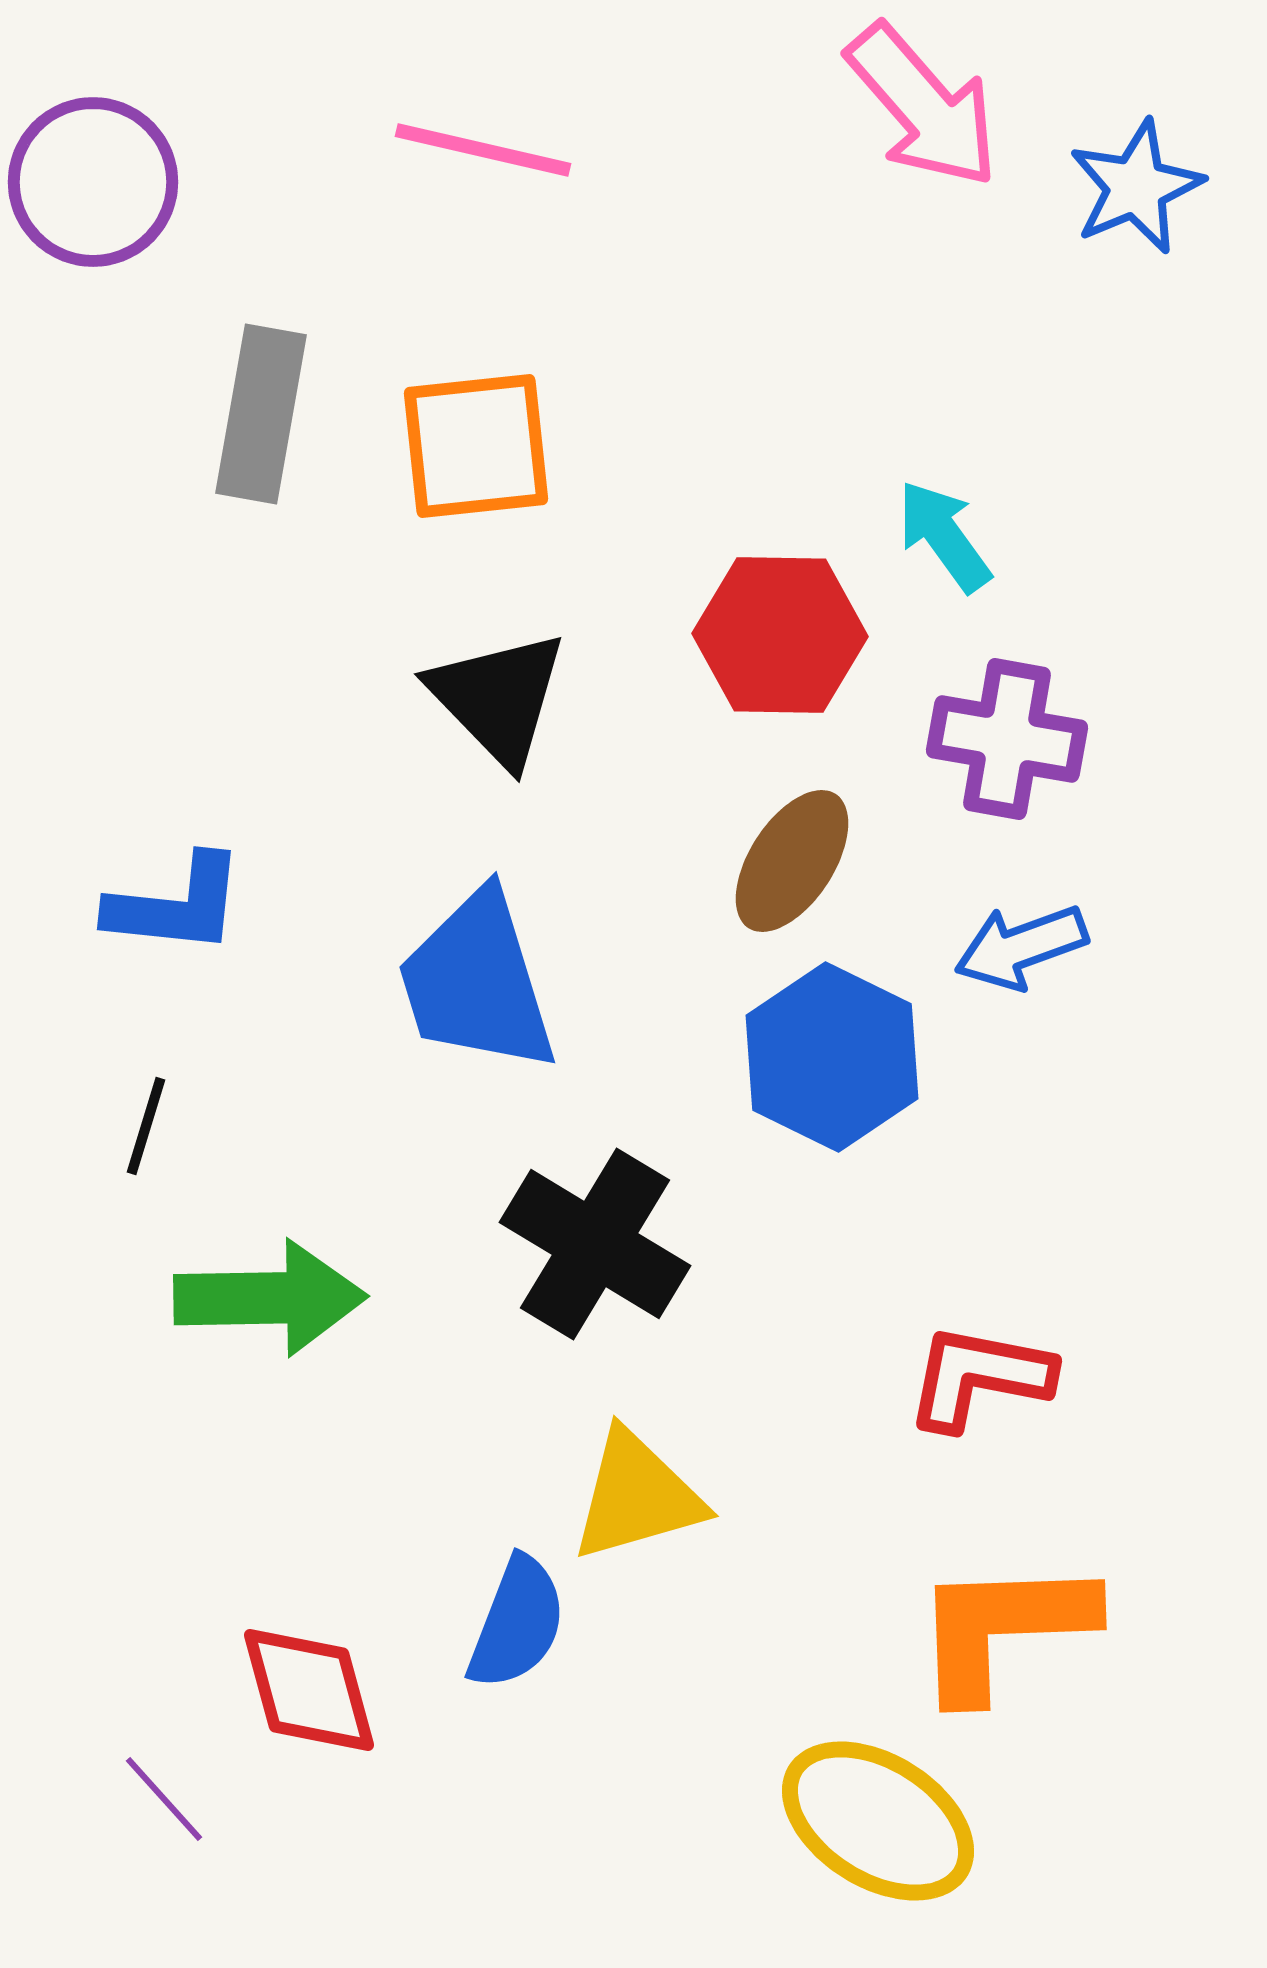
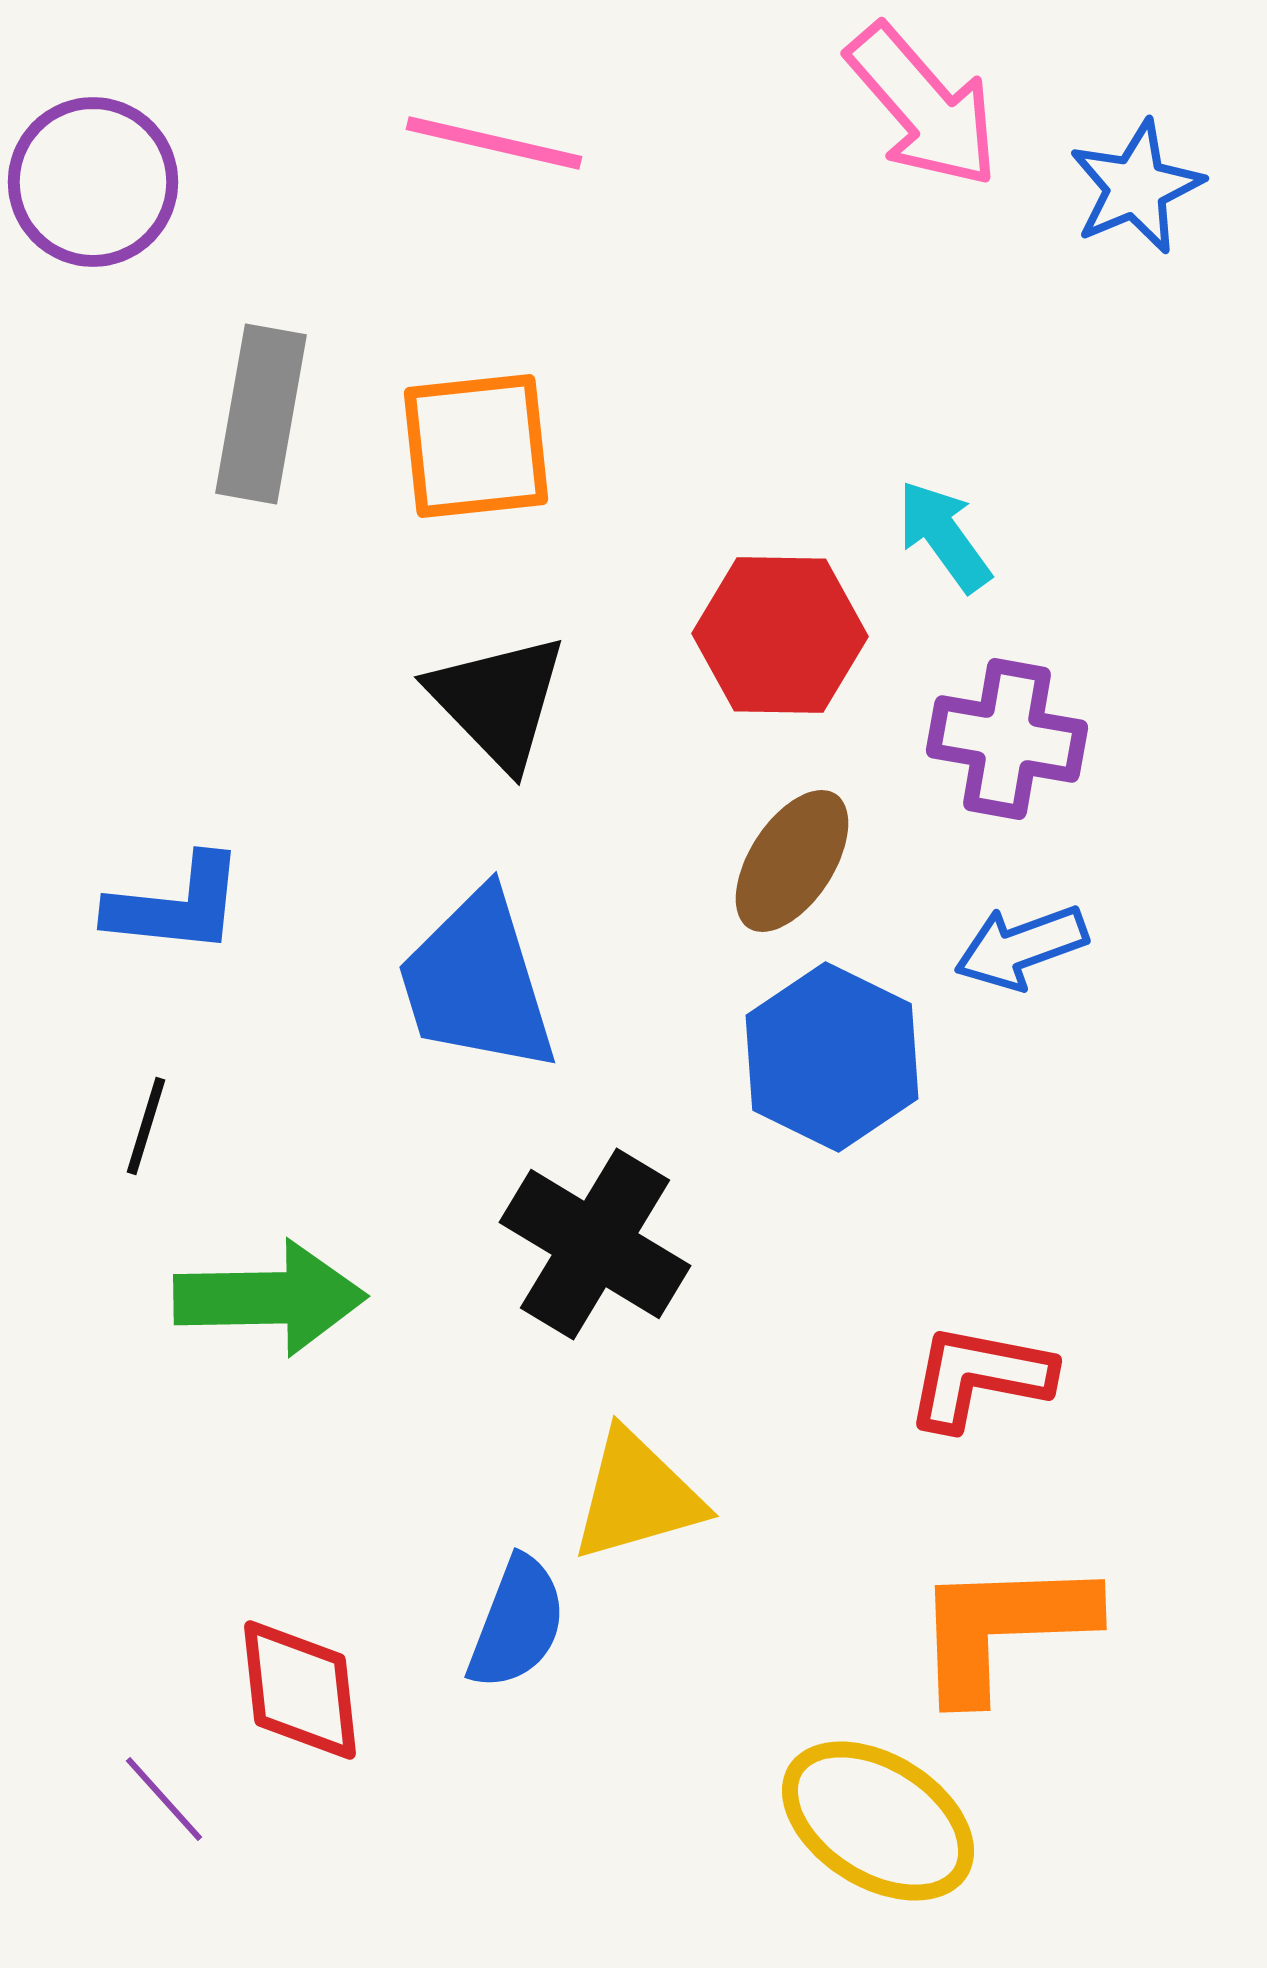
pink line: moved 11 px right, 7 px up
black triangle: moved 3 px down
red diamond: moved 9 px left; rotated 9 degrees clockwise
